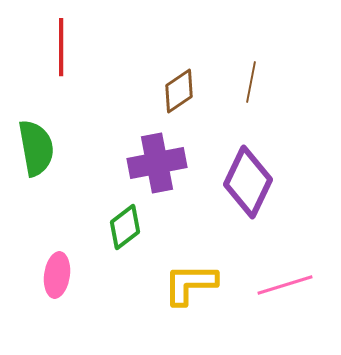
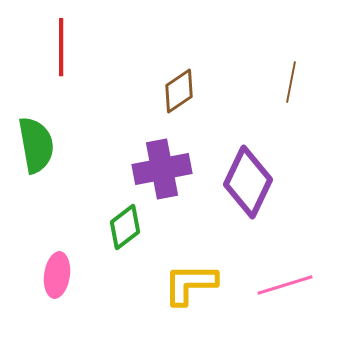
brown line: moved 40 px right
green semicircle: moved 3 px up
purple cross: moved 5 px right, 6 px down
